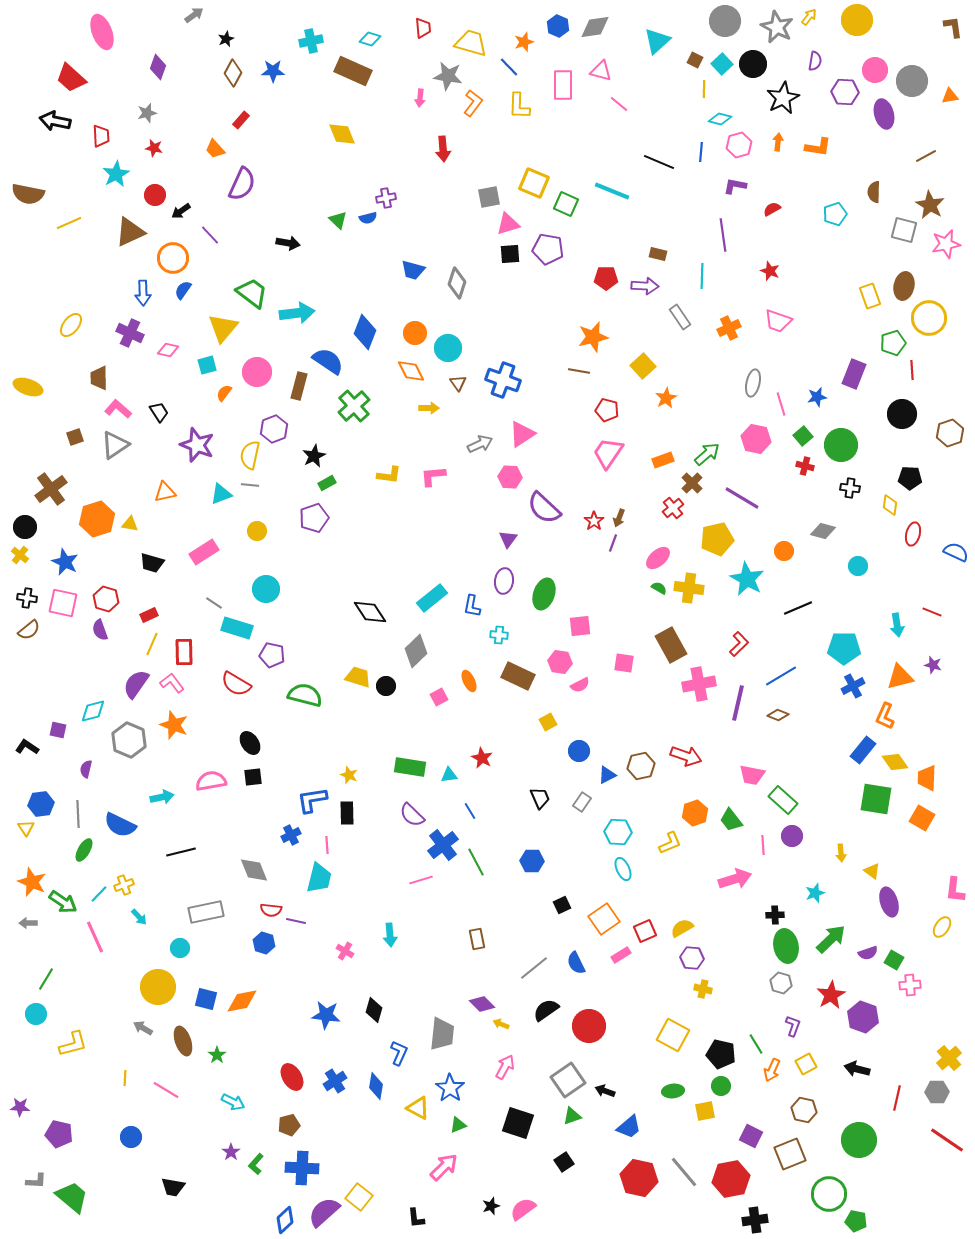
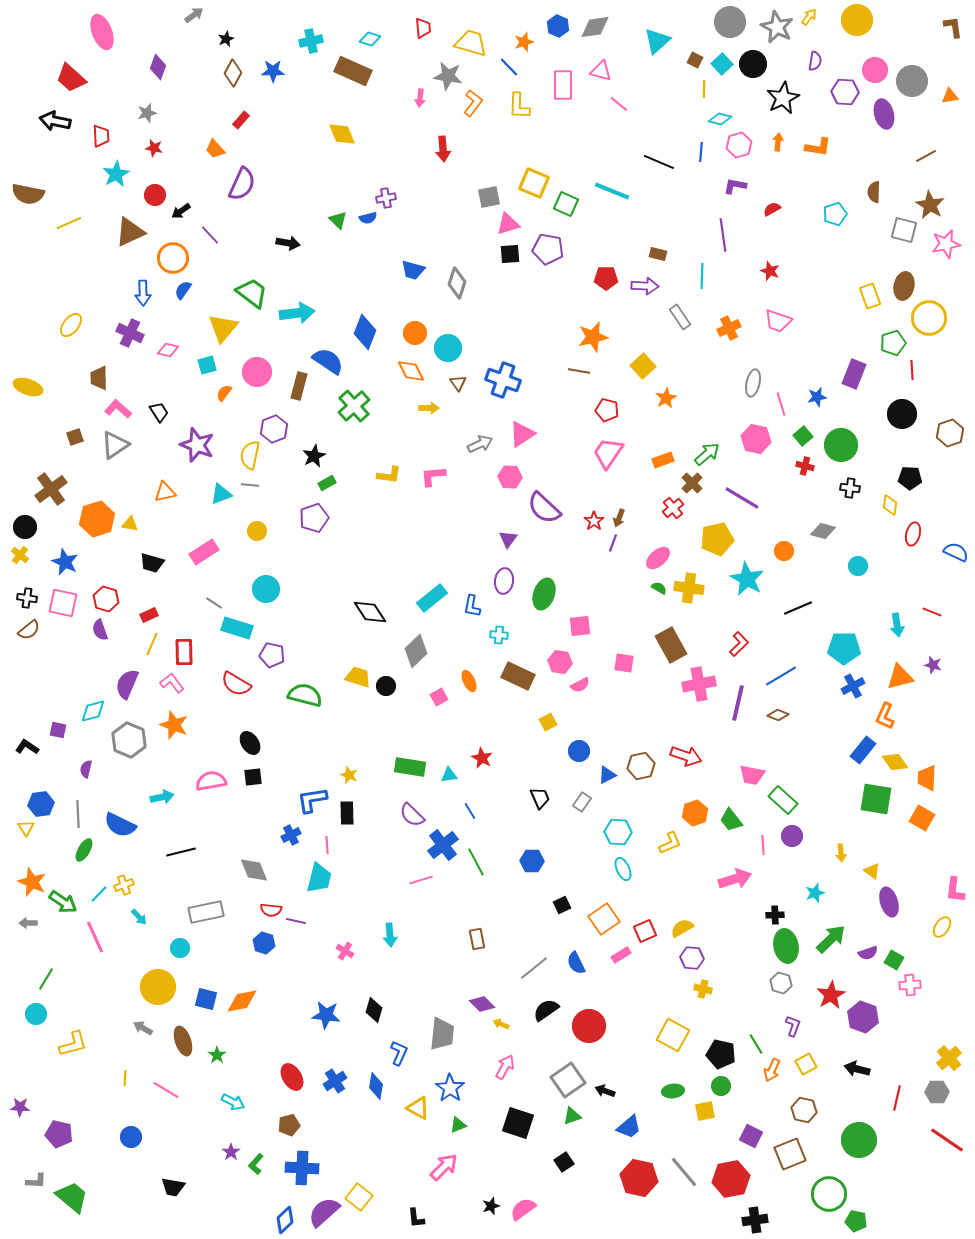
gray circle at (725, 21): moved 5 px right, 1 px down
purple semicircle at (136, 684): moved 9 px left; rotated 12 degrees counterclockwise
